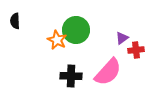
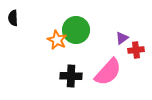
black semicircle: moved 2 px left, 3 px up
